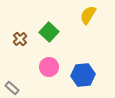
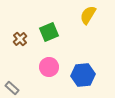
green square: rotated 24 degrees clockwise
